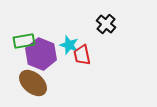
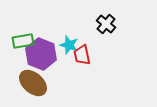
green rectangle: moved 1 px left
